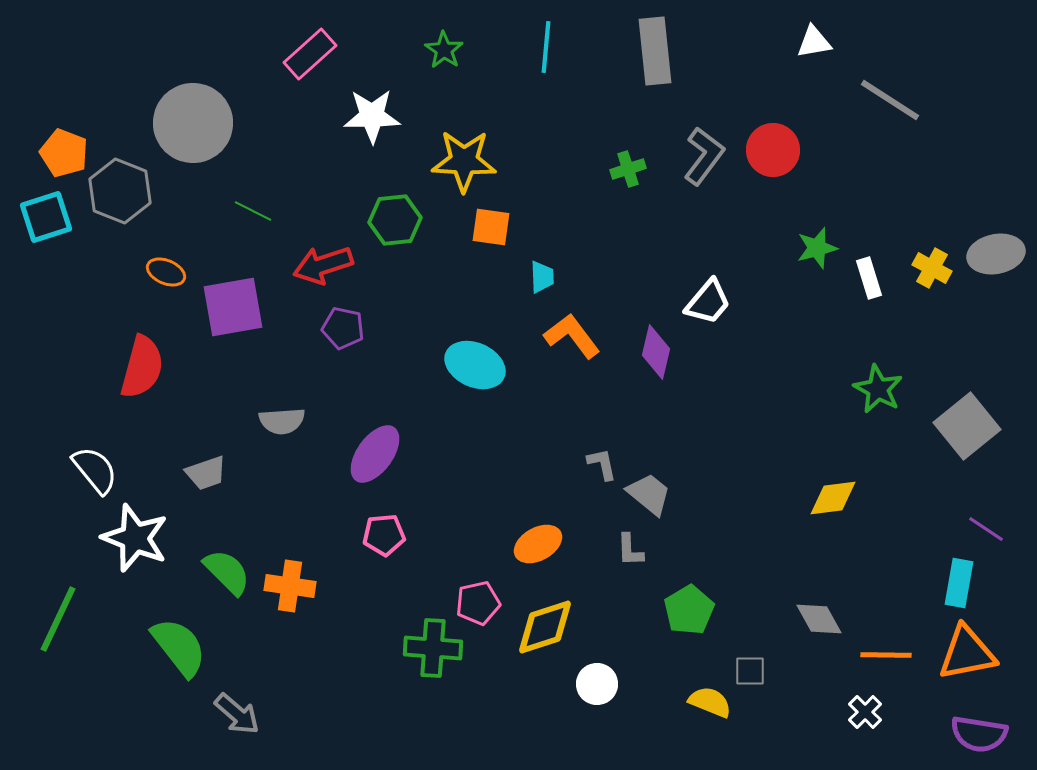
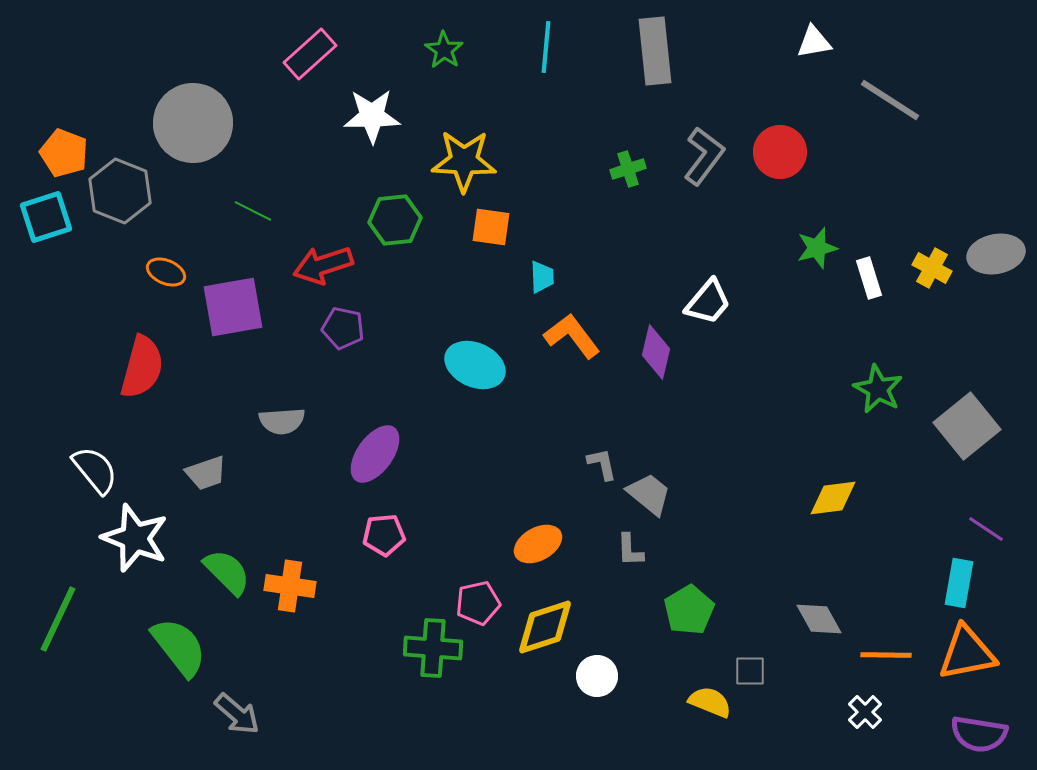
red circle at (773, 150): moved 7 px right, 2 px down
white circle at (597, 684): moved 8 px up
